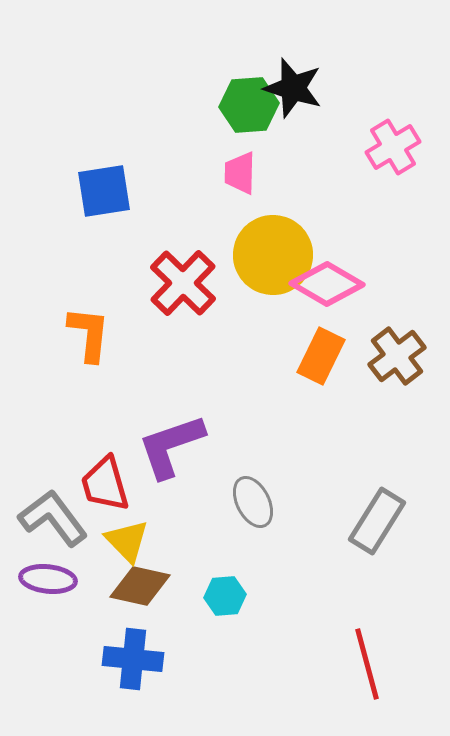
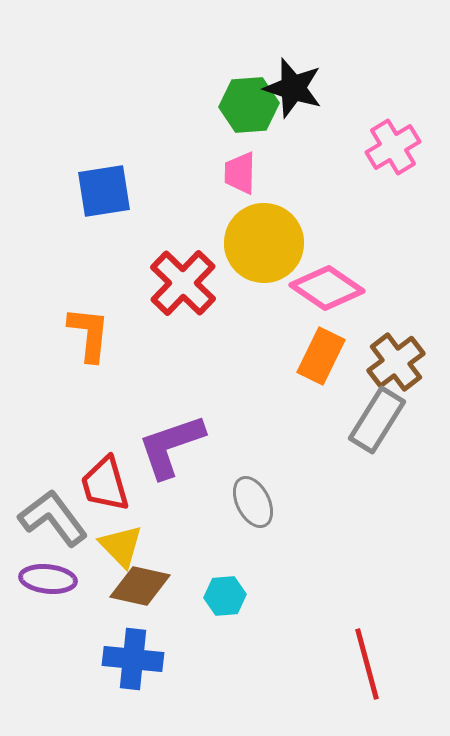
yellow circle: moved 9 px left, 12 px up
pink diamond: moved 4 px down; rotated 4 degrees clockwise
brown cross: moved 1 px left, 6 px down
gray rectangle: moved 101 px up
yellow triangle: moved 6 px left, 5 px down
